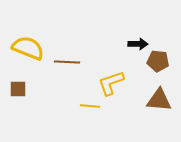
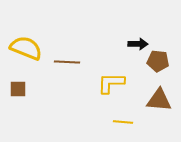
yellow semicircle: moved 2 px left
yellow L-shape: rotated 20 degrees clockwise
yellow line: moved 33 px right, 16 px down
